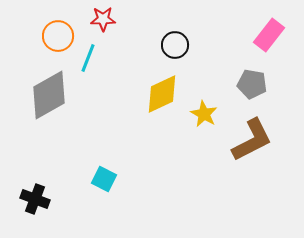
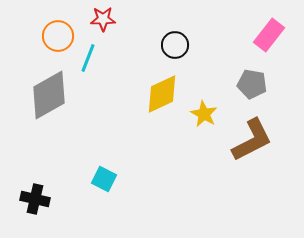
black cross: rotated 8 degrees counterclockwise
